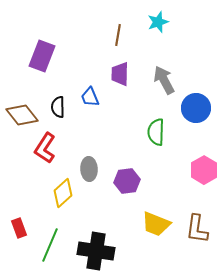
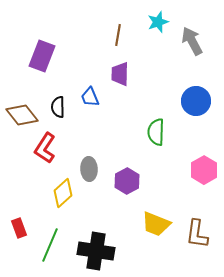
gray arrow: moved 28 px right, 39 px up
blue circle: moved 7 px up
purple hexagon: rotated 20 degrees counterclockwise
brown L-shape: moved 5 px down
